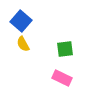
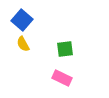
blue square: moved 1 px right, 1 px up
